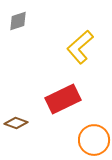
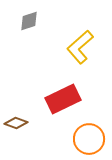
gray diamond: moved 11 px right
orange circle: moved 5 px left, 1 px up
